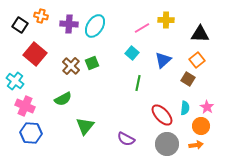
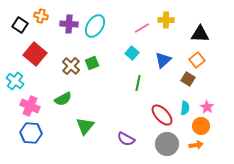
pink cross: moved 5 px right
